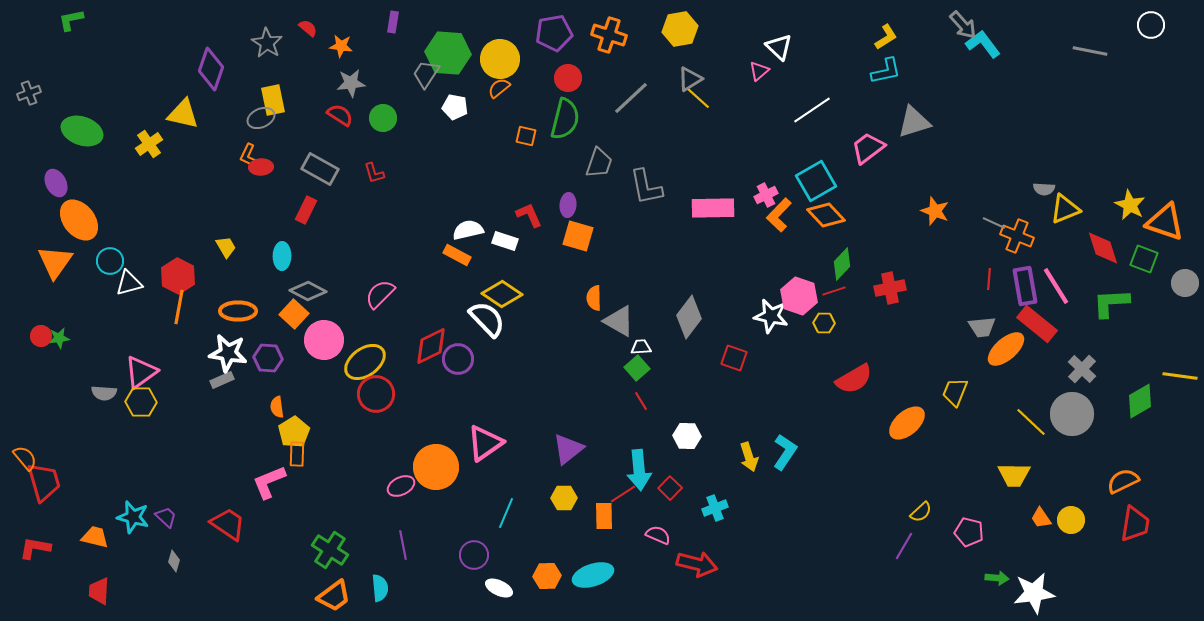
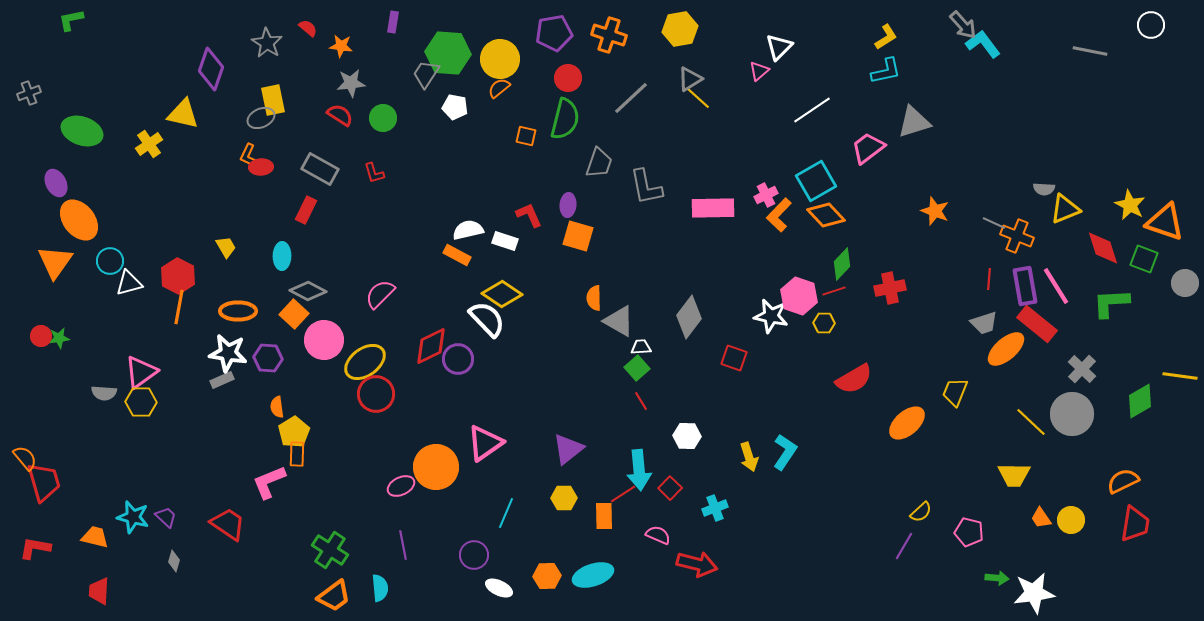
white triangle at (779, 47): rotated 32 degrees clockwise
gray trapezoid at (982, 327): moved 2 px right, 4 px up; rotated 12 degrees counterclockwise
